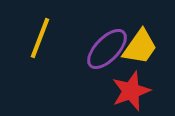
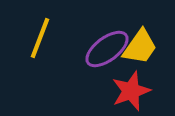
purple ellipse: rotated 9 degrees clockwise
